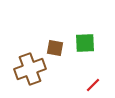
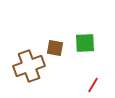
brown cross: moved 1 px left, 3 px up
red line: rotated 14 degrees counterclockwise
